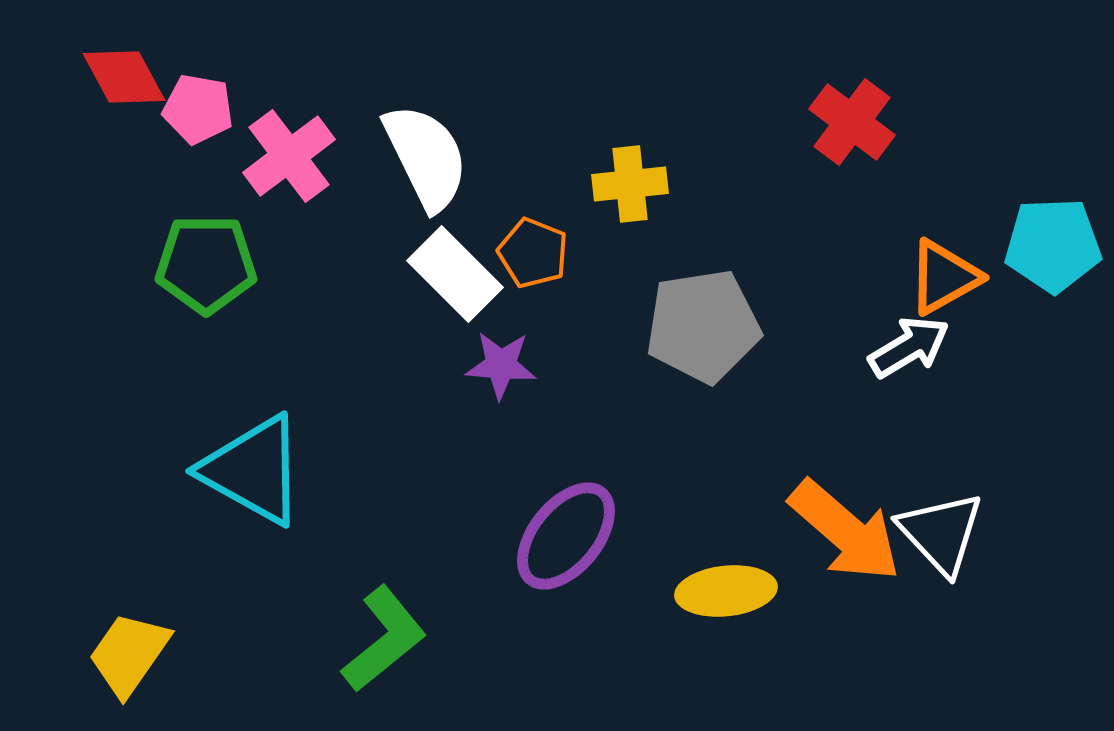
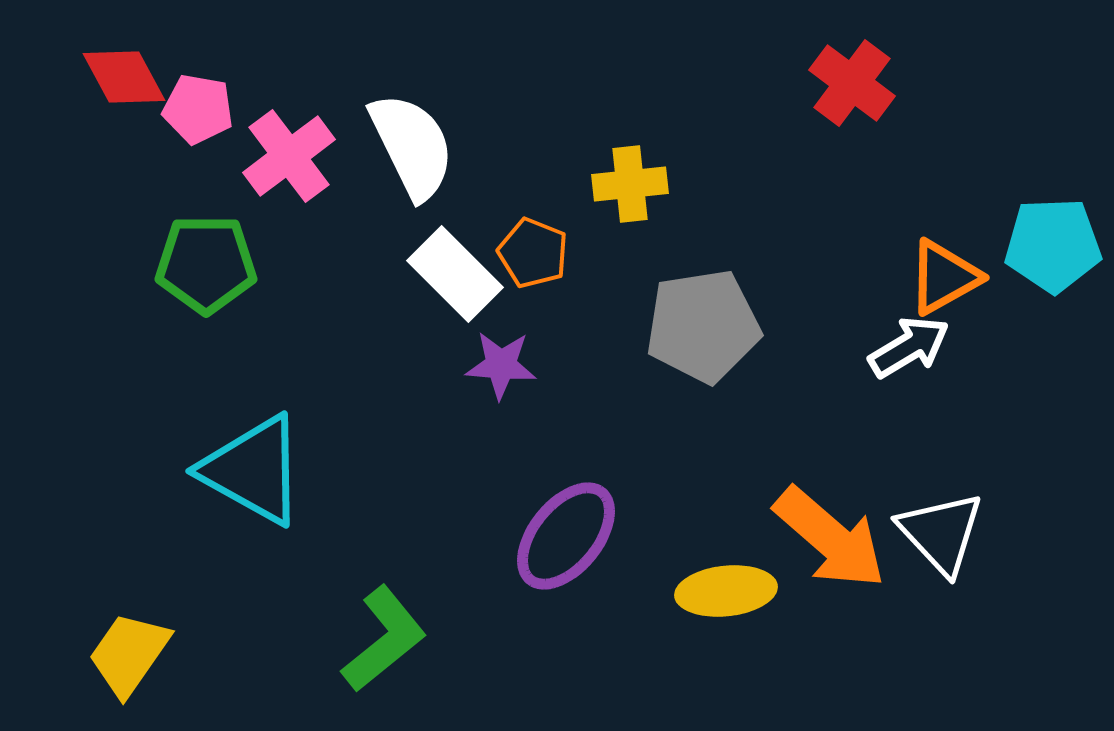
red cross: moved 39 px up
white semicircle: moved 14 px left, 11 px up
orange arrow: moved 15 px left, 7 px down
